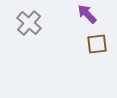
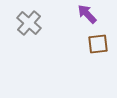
brown square: moved 1 px right
